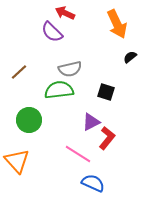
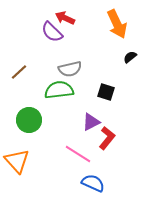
red arrow: moved 5 px down
